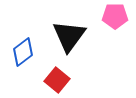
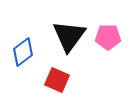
pink pentagon: moved 7 px left, 21 px down
red square: rotated 15 degrees counterclockwise
